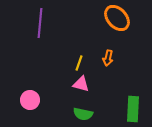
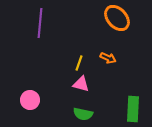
orange arrow: rotated 77 degrees counterclockwise
